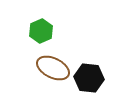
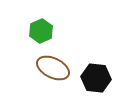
black hexagon: moved 7 px right
